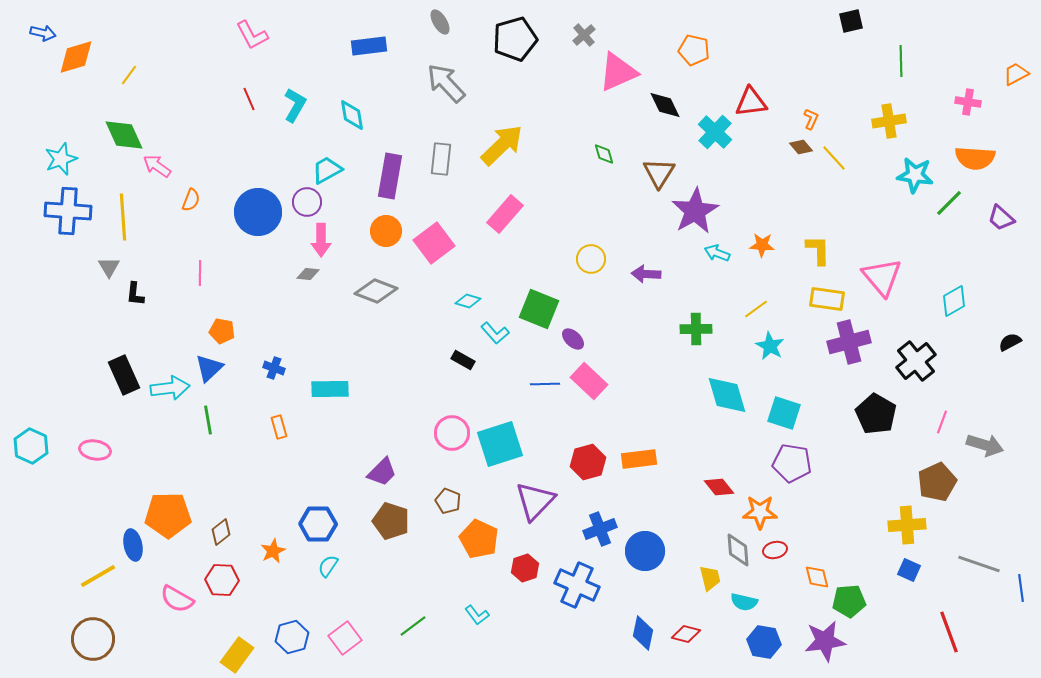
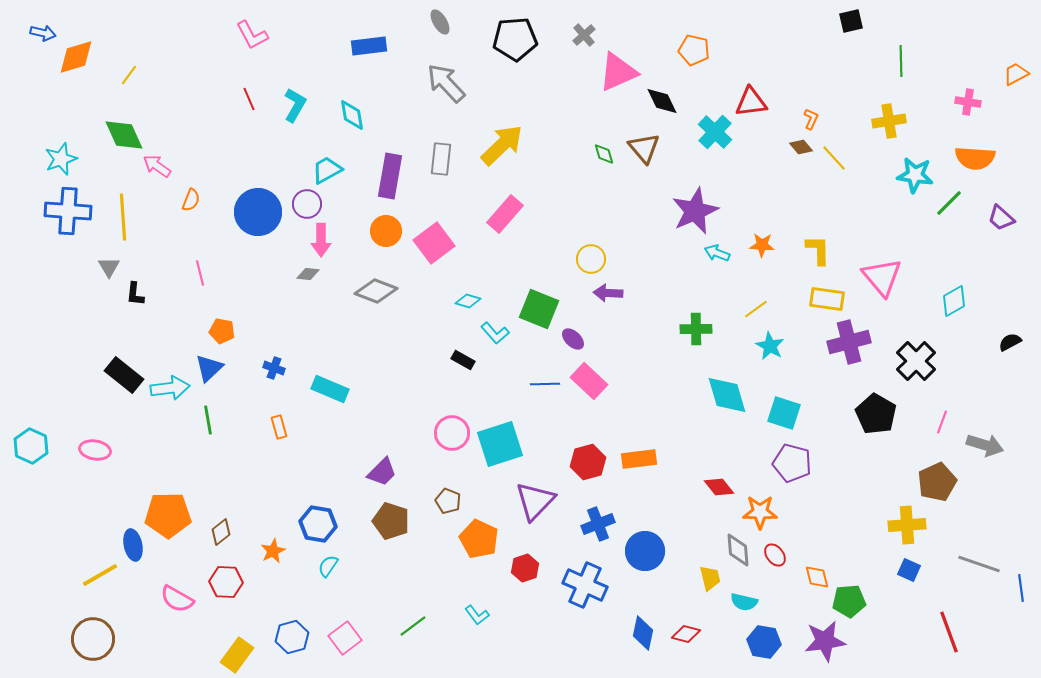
black pentagon at (515, 39): rotated 12 degrees clockwise
black diamond at (665, 105): moved 3 px left, 4 px up
brown triangle at (659, 173): moved 15 px left, 25 px up; rotated 12 degrees counterclockwise
purple circle at (307, 202): moved 2 px down
purple star at (695, 211): rotated 6 degrees clockwise
pink line at (200, 273): rotated 15 degrees counterclockwise
purple arrow at (646, 274): moved 38 px left, 19 px down
black cross at (916, 361): rotated 6 degrees counterclockwise
black rectangle at (124, 375): rotated 27 degrees counterclockwise
cyan rectangle at (330, 389): rotated 24 degrees clockwise
purple pentagon at (792, 463): rotated 6 degrees clockwise
blue hexagon at (318, 524): rotated 9 degrees clockwise
blue cross at (600, 529): moved 2 px left, 5 px up
red ellipse at (775, 550): moved 5 px down; rotated 65 degrees clockwise
yellow line at (98, 576): moved 2 px right, 1 px up
red hexagon at (222, 580): moved 4 px right, 2 px down
blue cross at (577, 585): moved 8 px right
